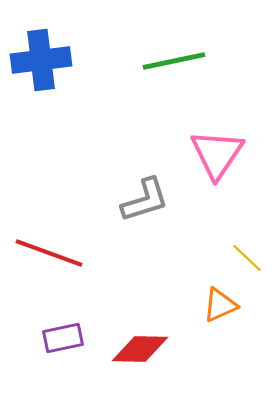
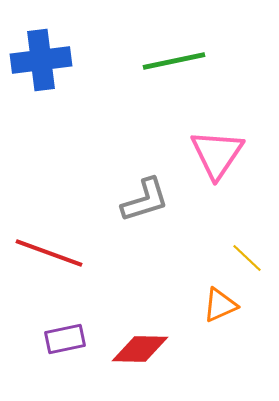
purple rectangle: moved 2 px right, 1 px down
